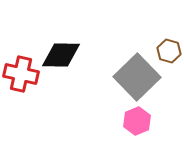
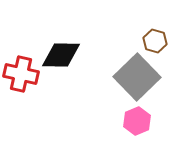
brown hexagon: moved 14 px left, 10 px up
